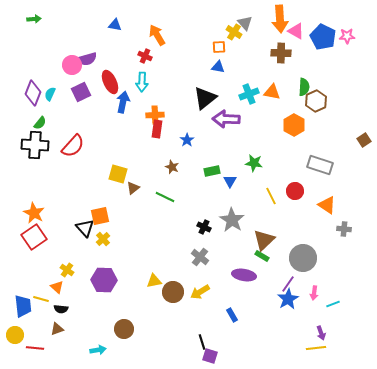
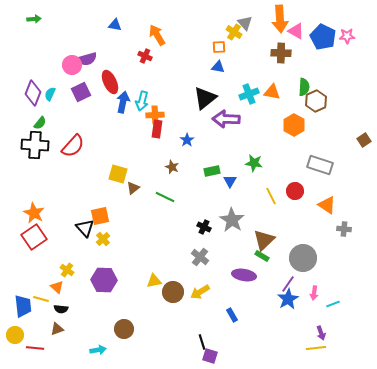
cyan arrow at (142, 82): moved 19 px down; rotated 12 degrees clockwise
